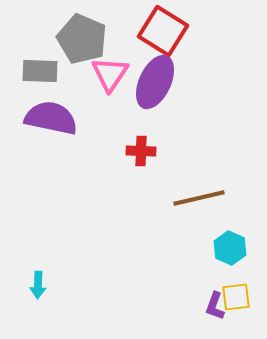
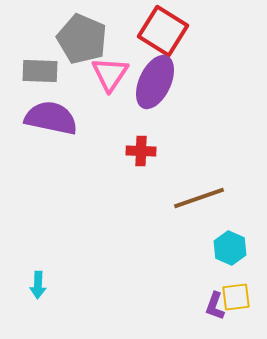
brown line: rotated 6 degrees counterclockwise
